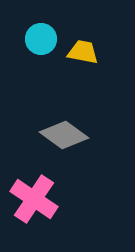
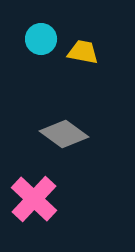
gray diamond: moved 1 px up
pink cross: rotated 9 degrees clockwise
